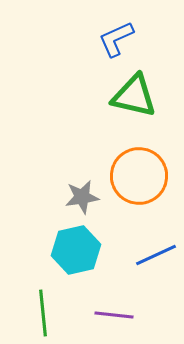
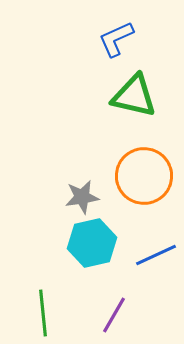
orange circle: moved 5 px right
cyan hexagon: moved 16 px right, 7 px up
purple line: rotated 66 degrees counterclockwise
